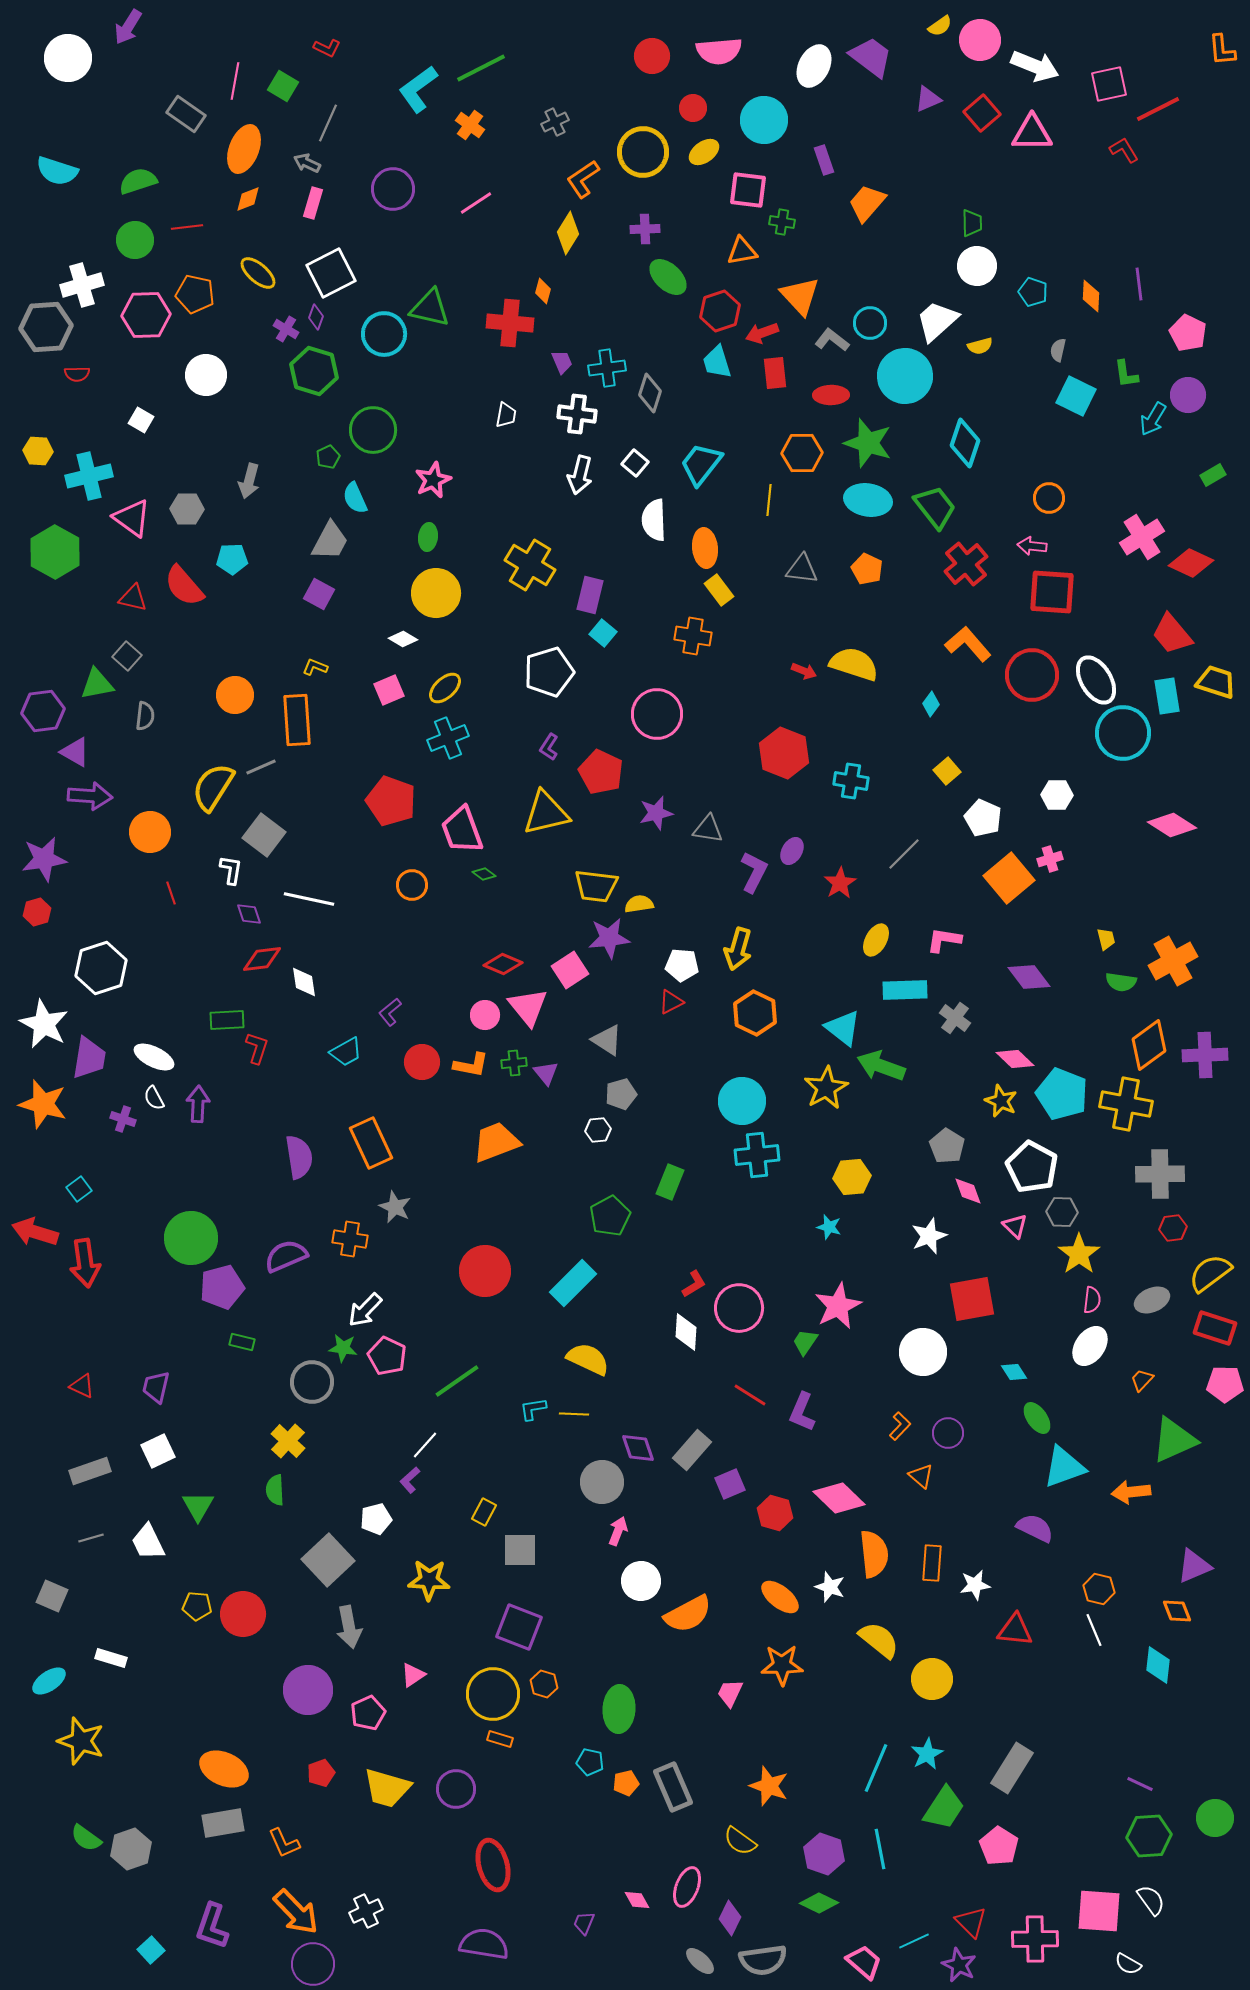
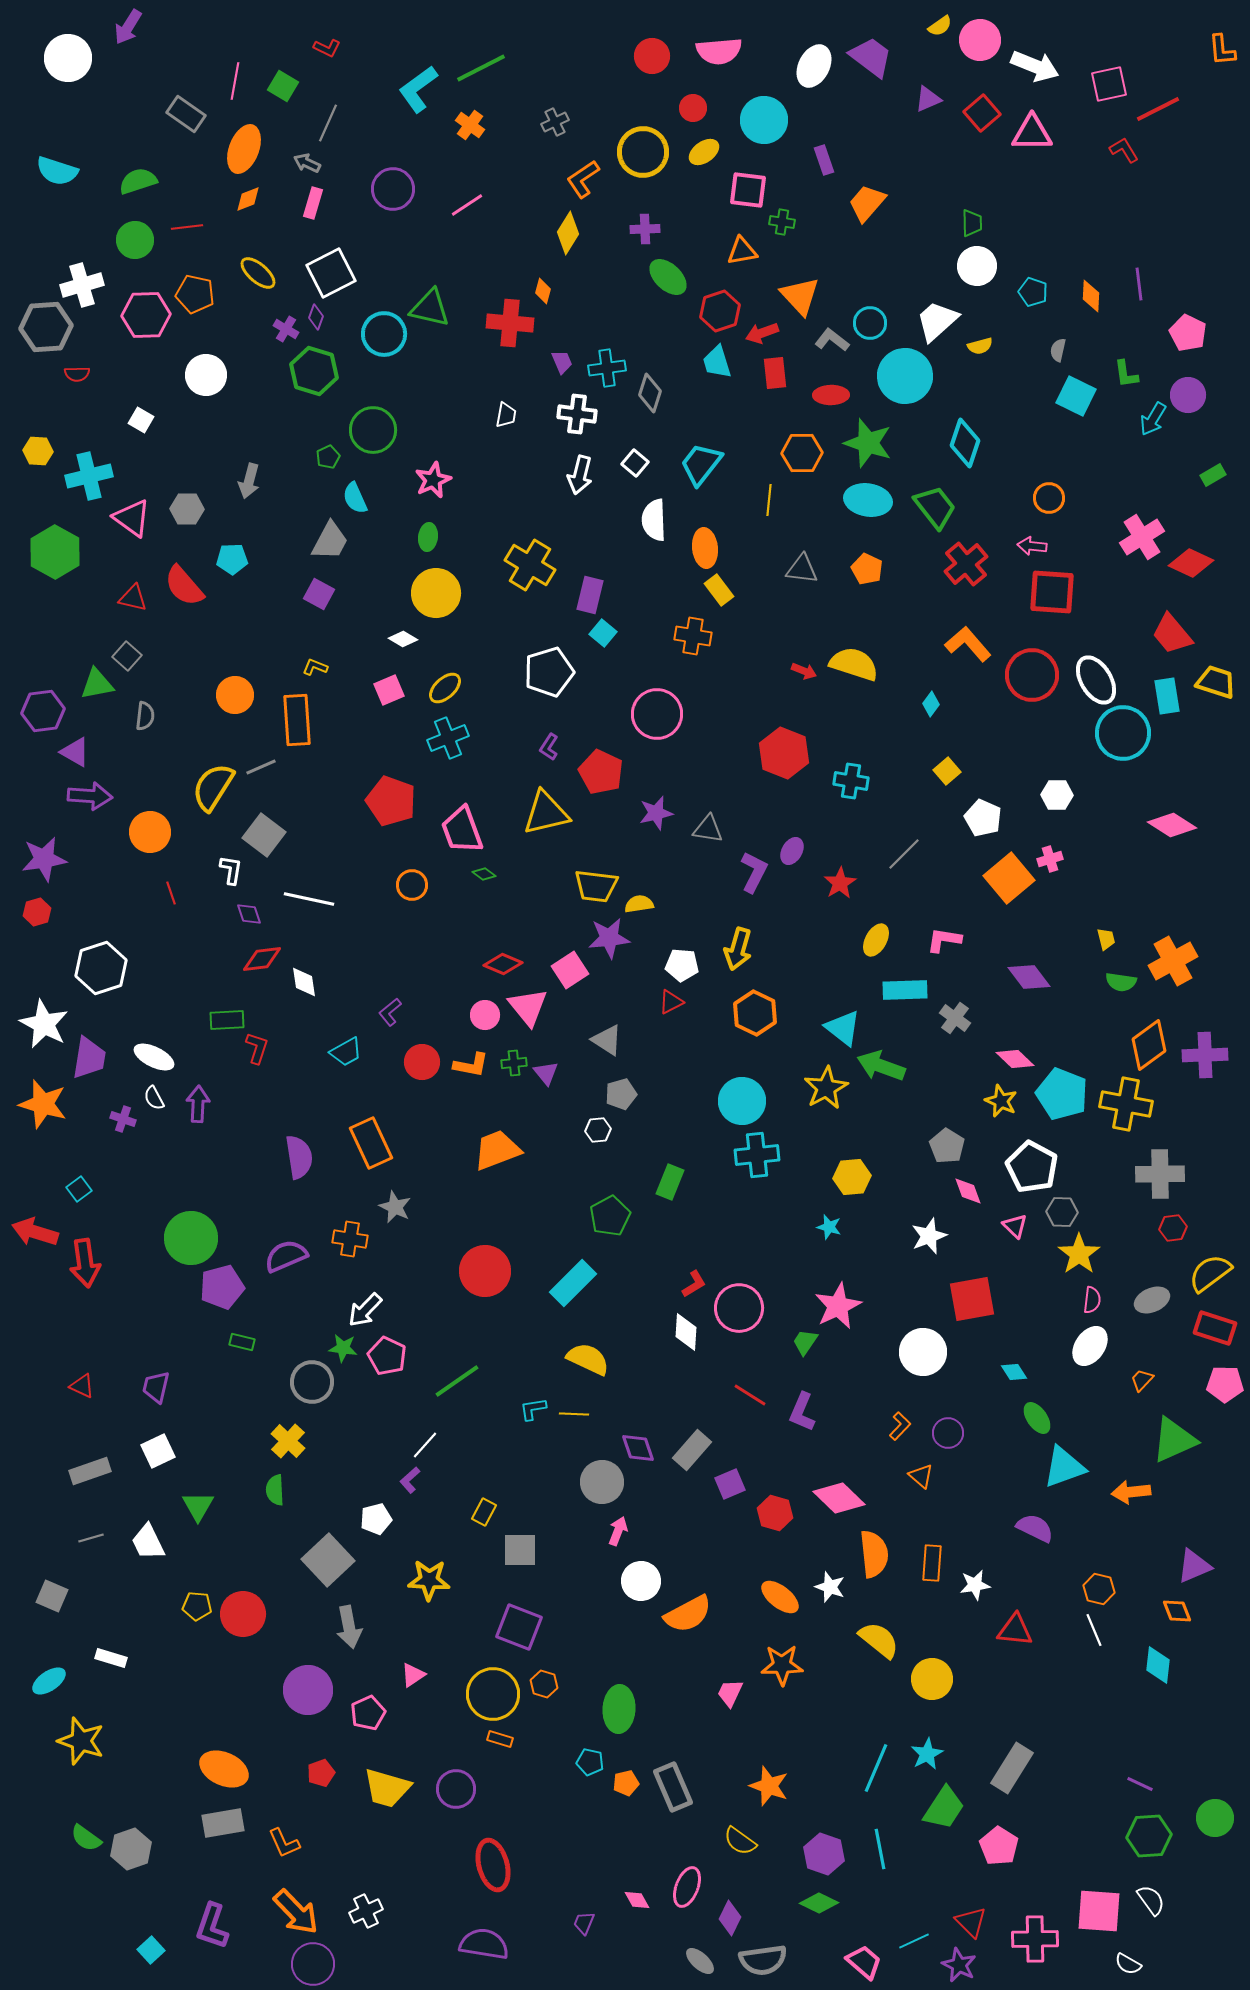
pink line at (476, 203): moved 9 px left, 2 px down
orange trapezoid at (496, 1142): moved 1 px right, 8 px down
